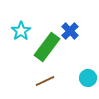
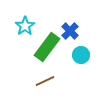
cyan star: moved 4 px right, 5 px up
cyan circle: moved 7 px left, 23 px up
